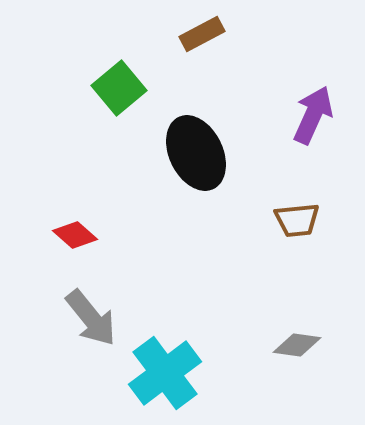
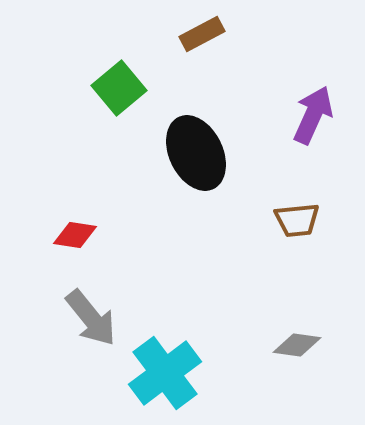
red diamond: rotated 33 degrees counterclockwise
